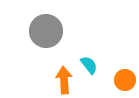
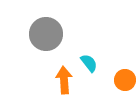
gray circle: moved 3 px down
cyan semicircle: moved 2 px up
